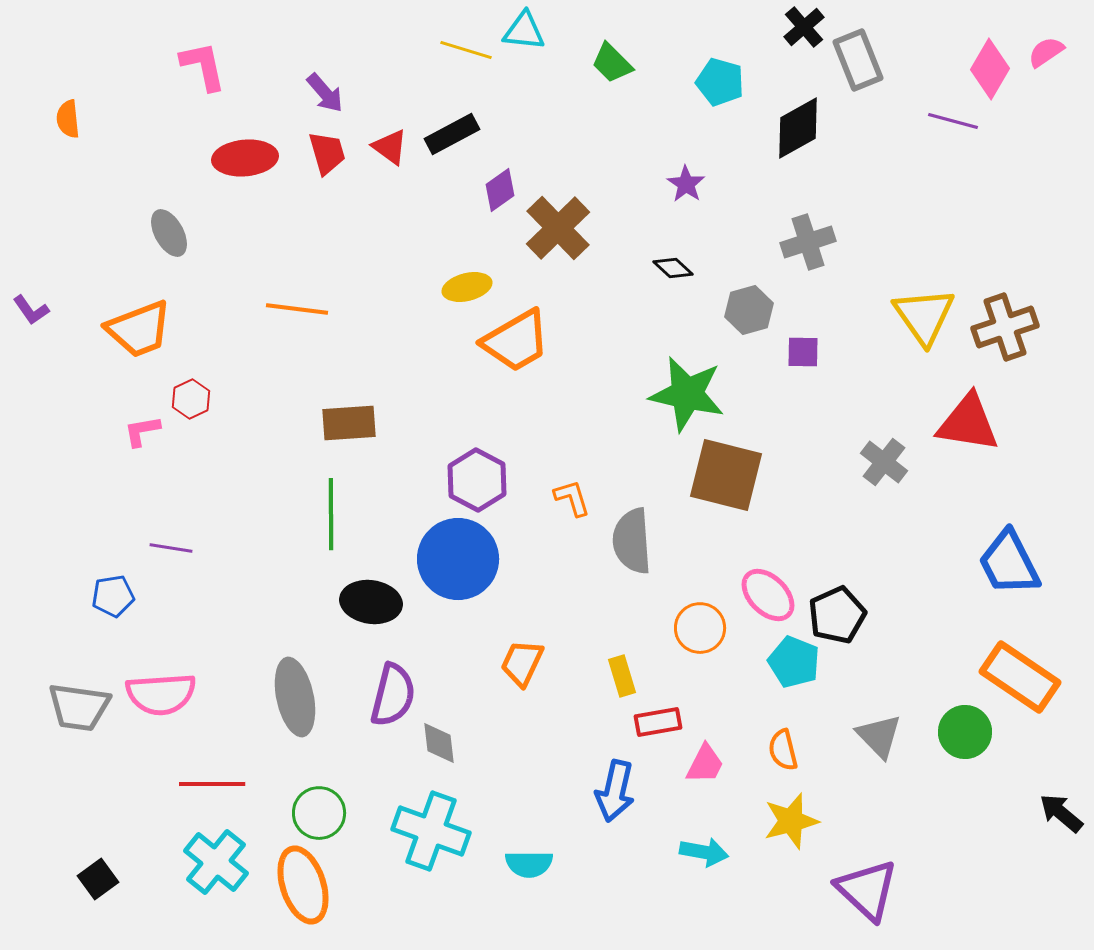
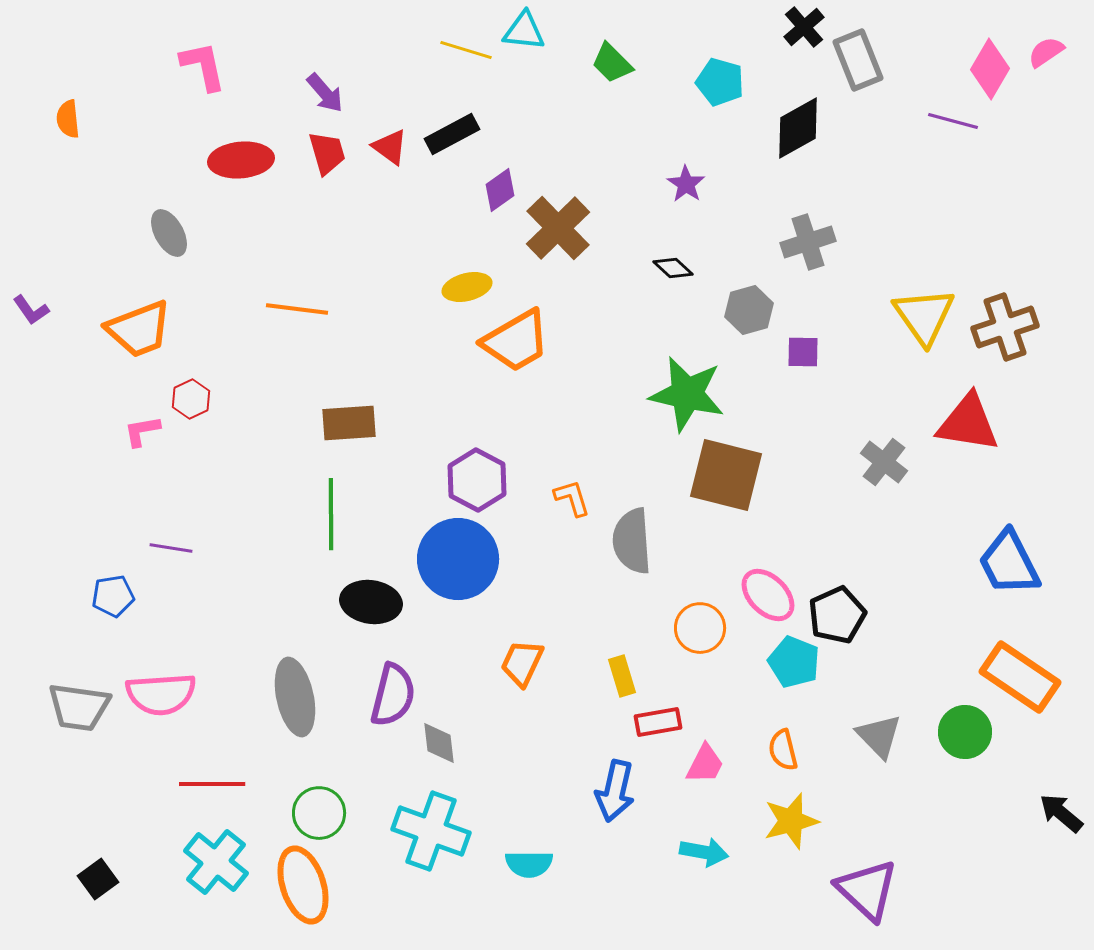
red ellipse at (245, 158): moved 4 px left, 2 px down
